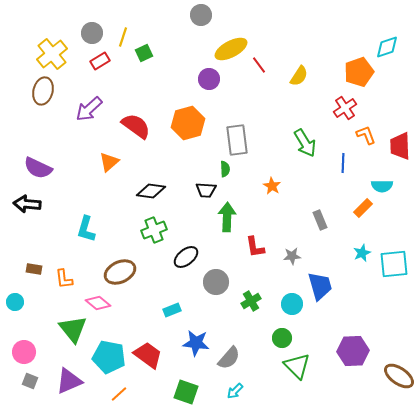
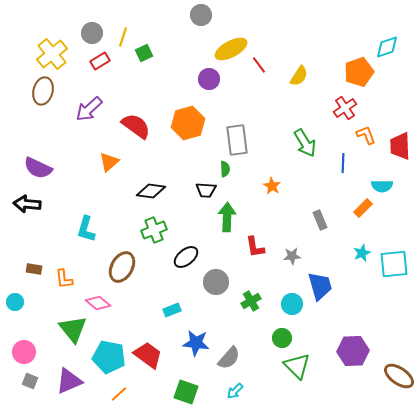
brown ellipse at (120, 272): moved 2 px right, 5 px up; rotated 36 degrees counterclockwise
